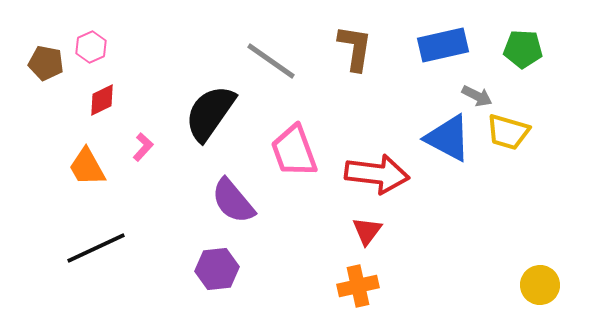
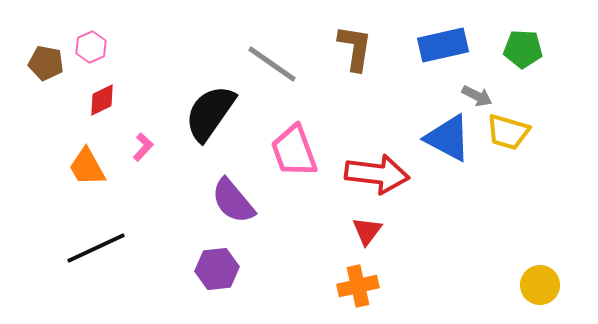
gray line: moved 1 px right, 3 px down
